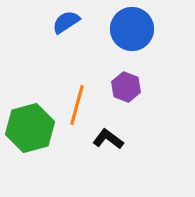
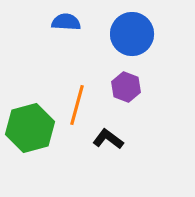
blue semicircle: rotated 36 degrees clockwise
blue circle: moved 5 px down
